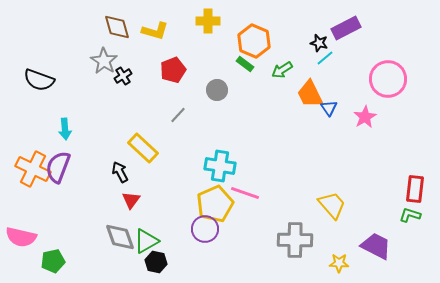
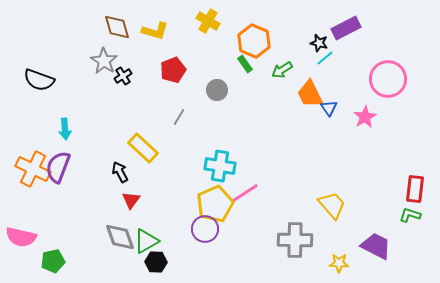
yellow cross: rotated 30 degrees clockwise
green rectangle: rotated 18 degrees clockwise
gray line: moved 1 px right, 2 px down; rotated 12 degrees counterclockwise
pink line: rotated 52 degrees counterclockwise
black hexagon: rotated 10 degrees counterclockwise
